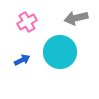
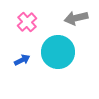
pink cross: rotated 12 degrees counterclockwise
cyan circle: moved 2 px left
